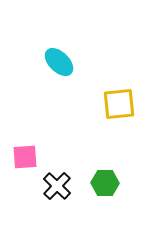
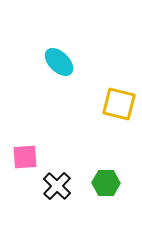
yellow square: rotated 20 degrees clockwise
green hexagon: moved 1 px right
